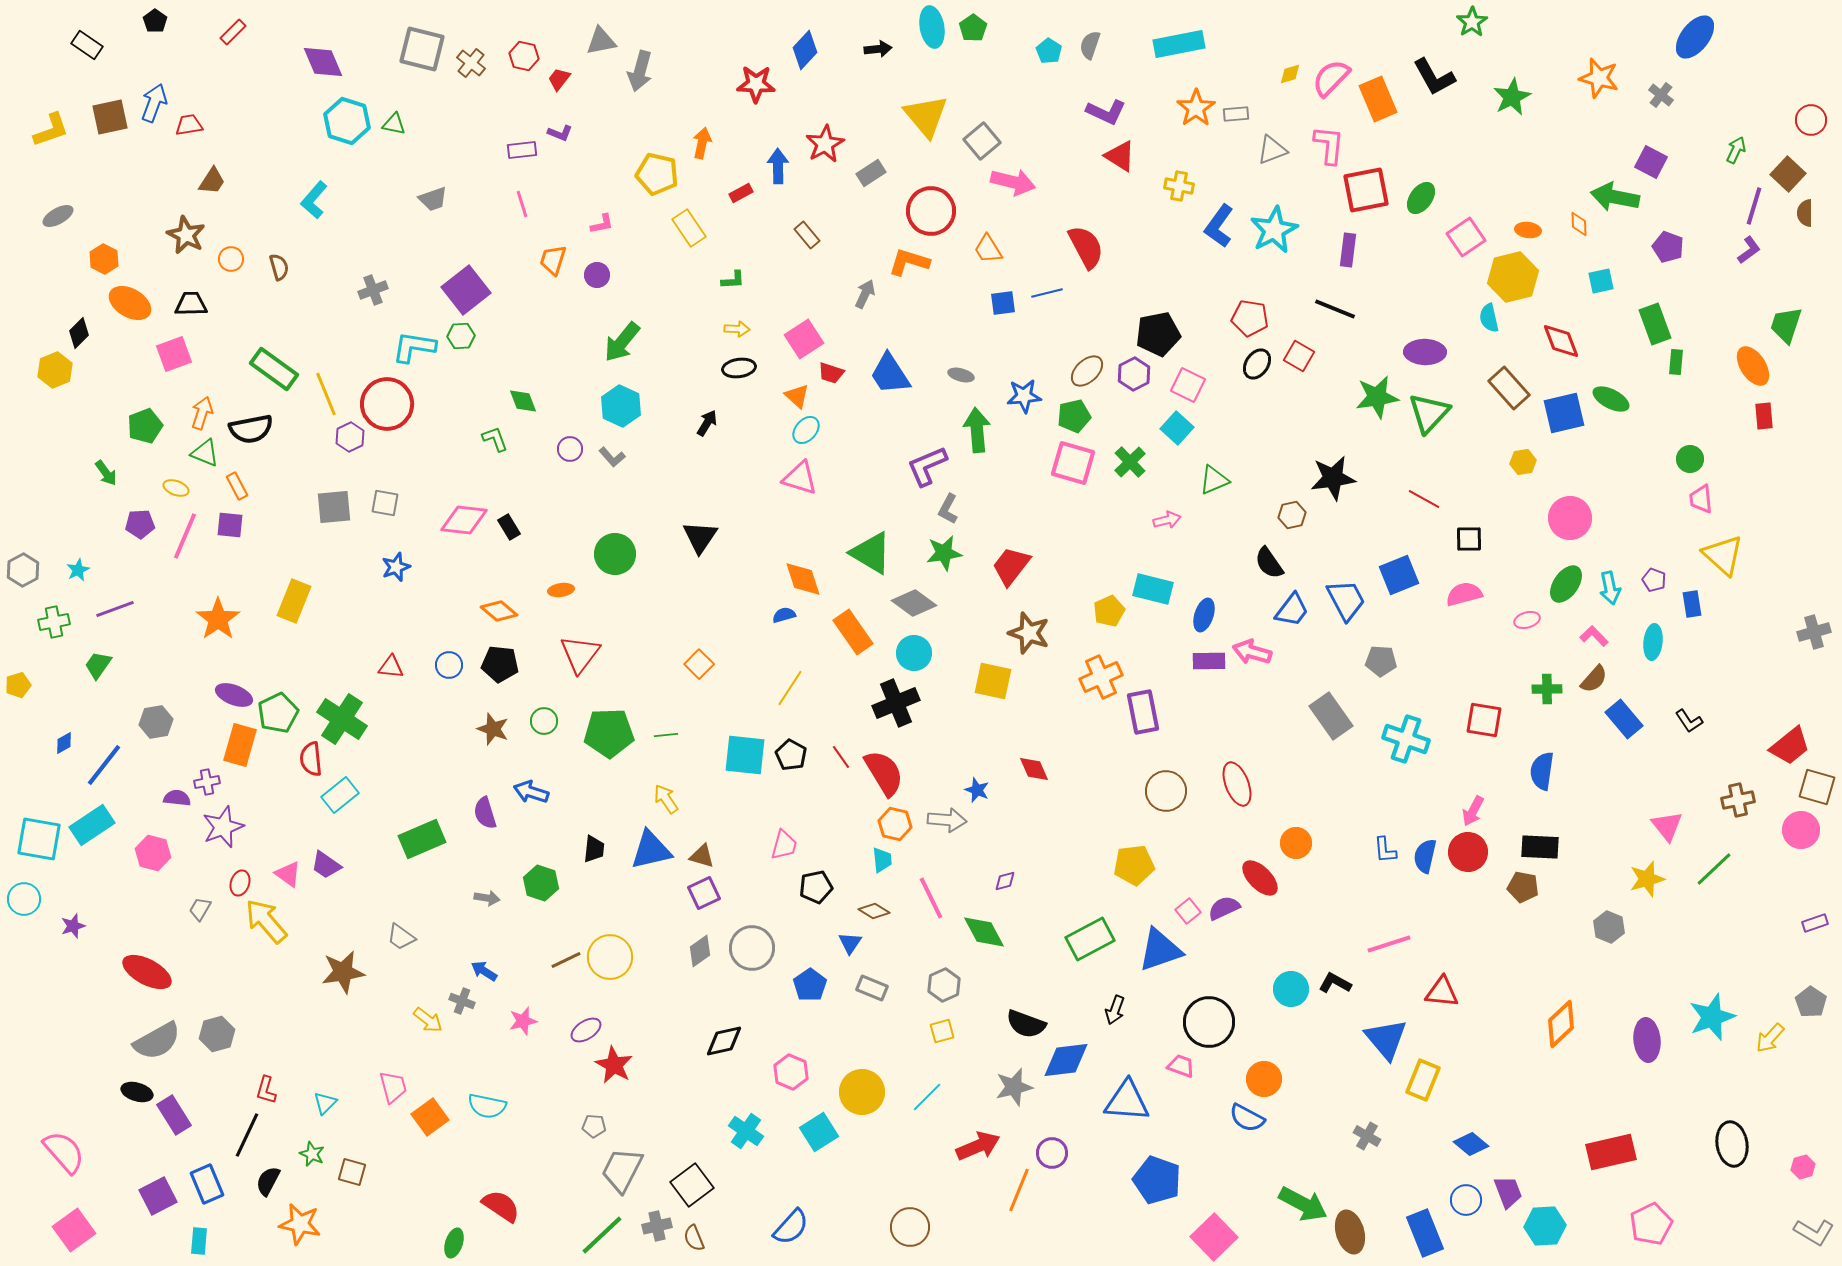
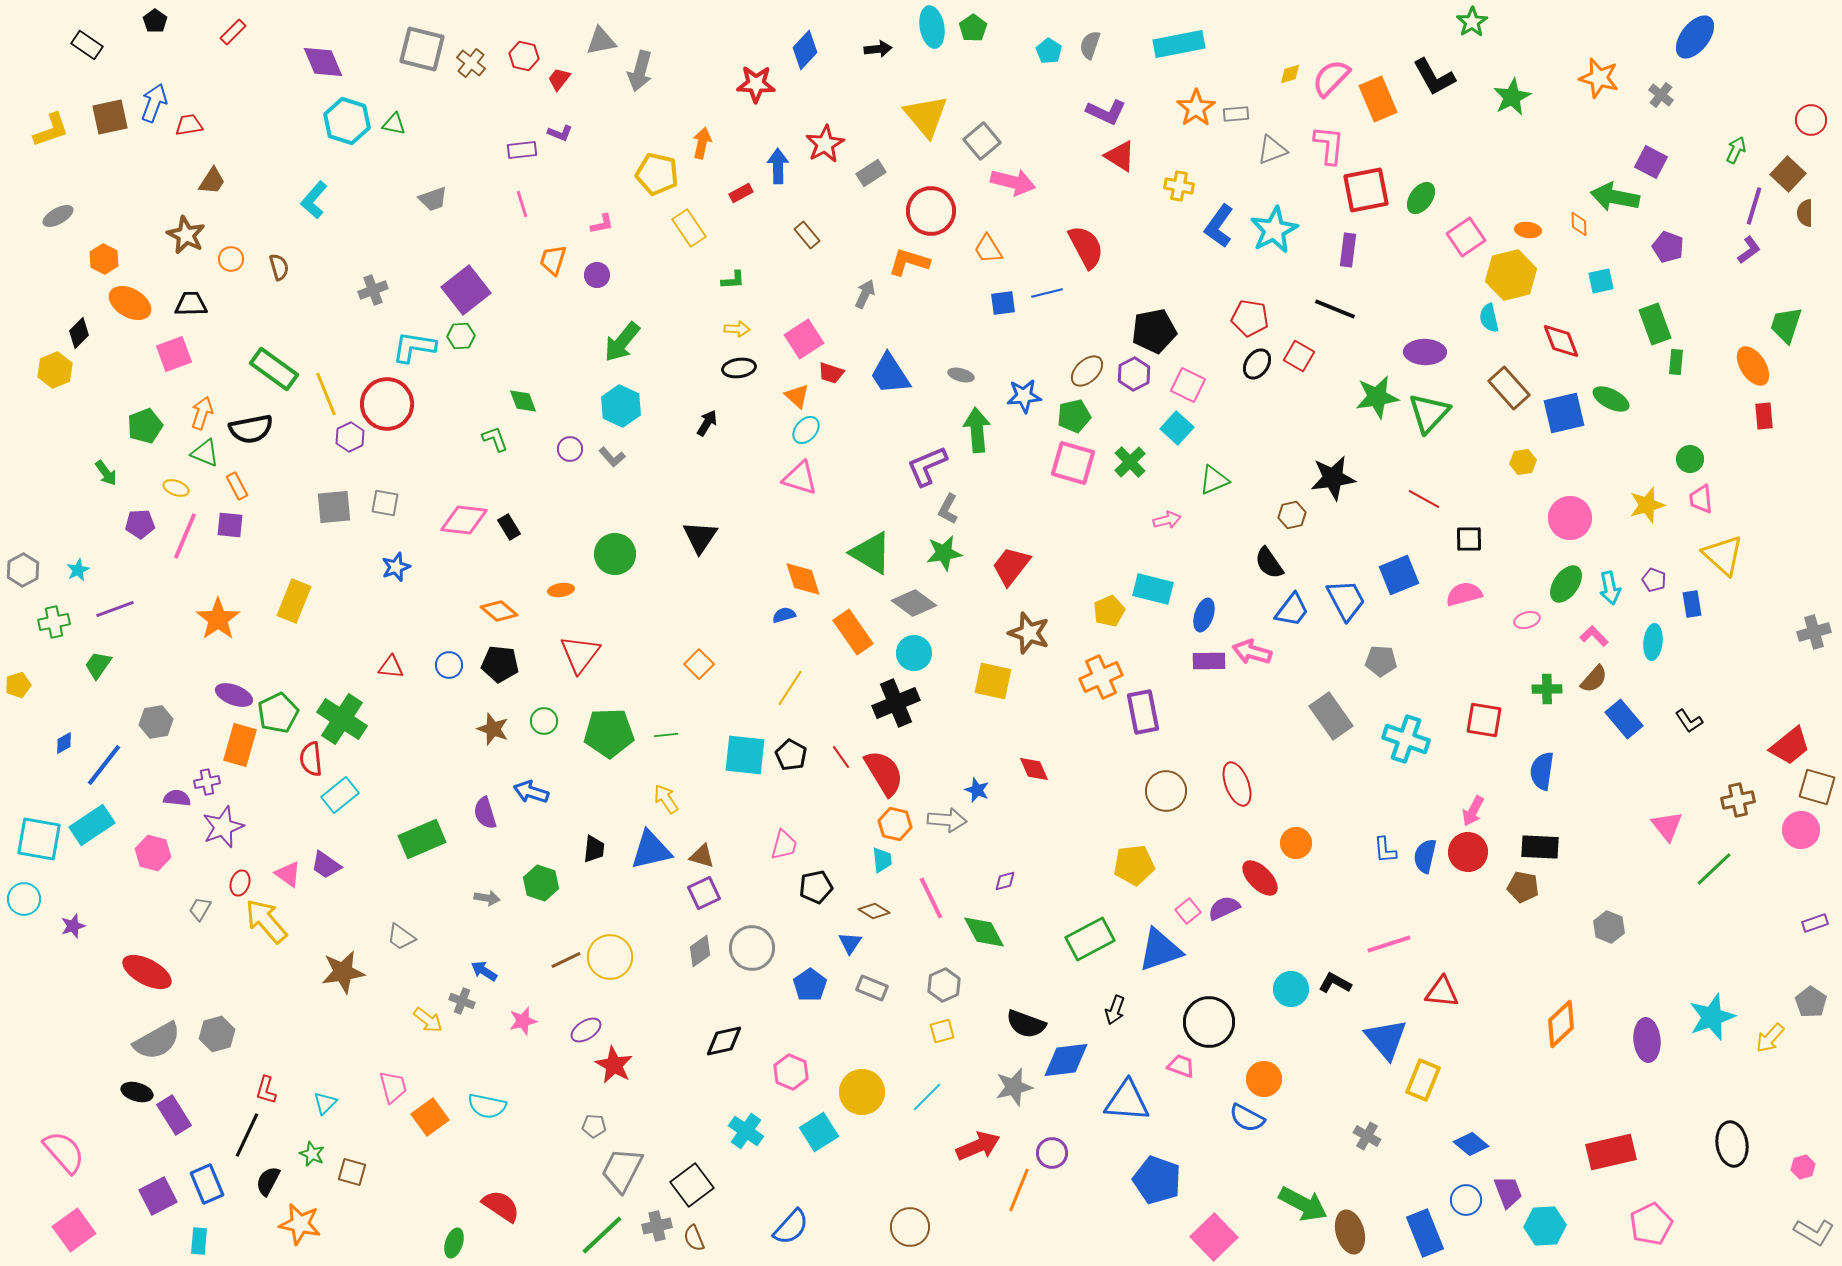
yellow hexagon at (1513, 277): moved 2 px left, 2 px up
black pentagon at (1158, 334): moved 4 px left, 3 px up
yellow star at (1647, 879): moved 374 px up
